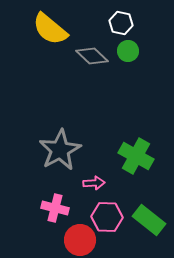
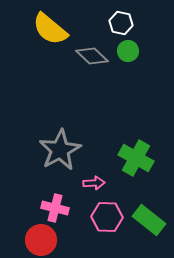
green cross: moved 2 px down
red circle: moved 39 px left
